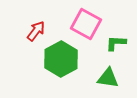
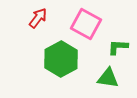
red arrow: moved 2 px right, 13 px up
green L-shape: moved 2 px right, 4 px down
